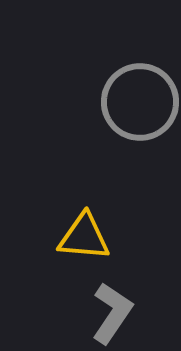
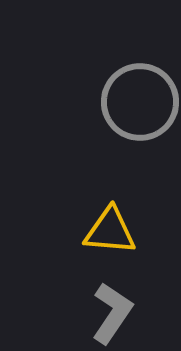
yellow triangle: moved 26 px right, 6 px up
